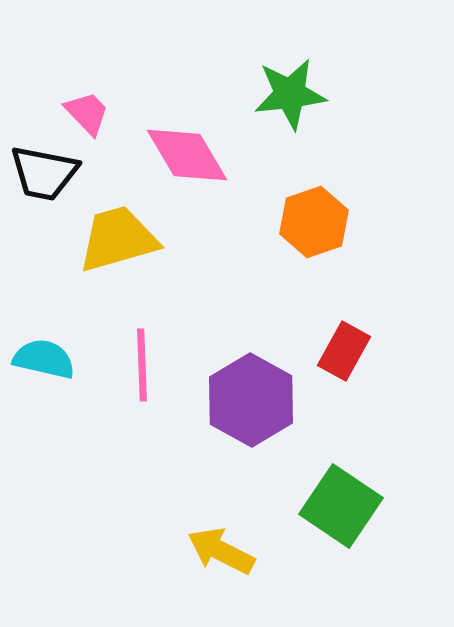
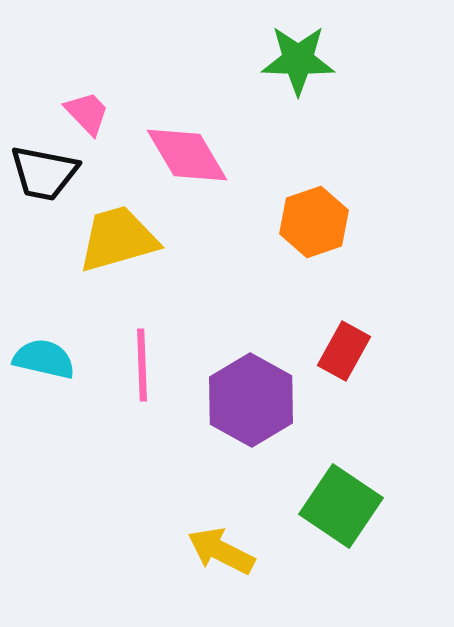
green star: moved 8 px right, 34 px up; rotated 8 degrees clockwise
